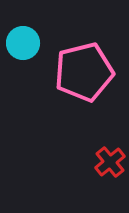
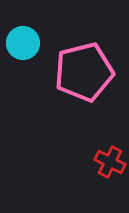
red cross: rotated 24 degrees counterclockwise
